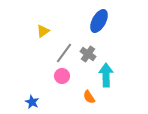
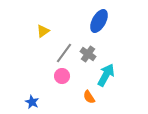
cyan arrow: rotated 30 degrees clockwise
